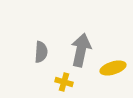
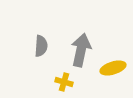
gray semicircle: moved 6 px up
